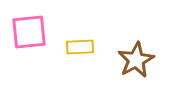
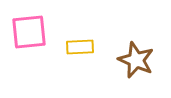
brown star: rotated 21 degrees counterclockwise
